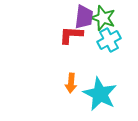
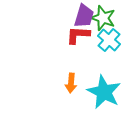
purple trapezoid: moved 1 px up; rotated 10 degrees clockwise
red L-shape: moved 7 px right
cyan cross: rotated 20 degrees counterclockwise
cyan star: moved 4 px right, 2 px up
